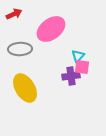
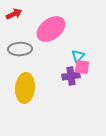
yellow ellipse: rotated 36 degrees clockwise
